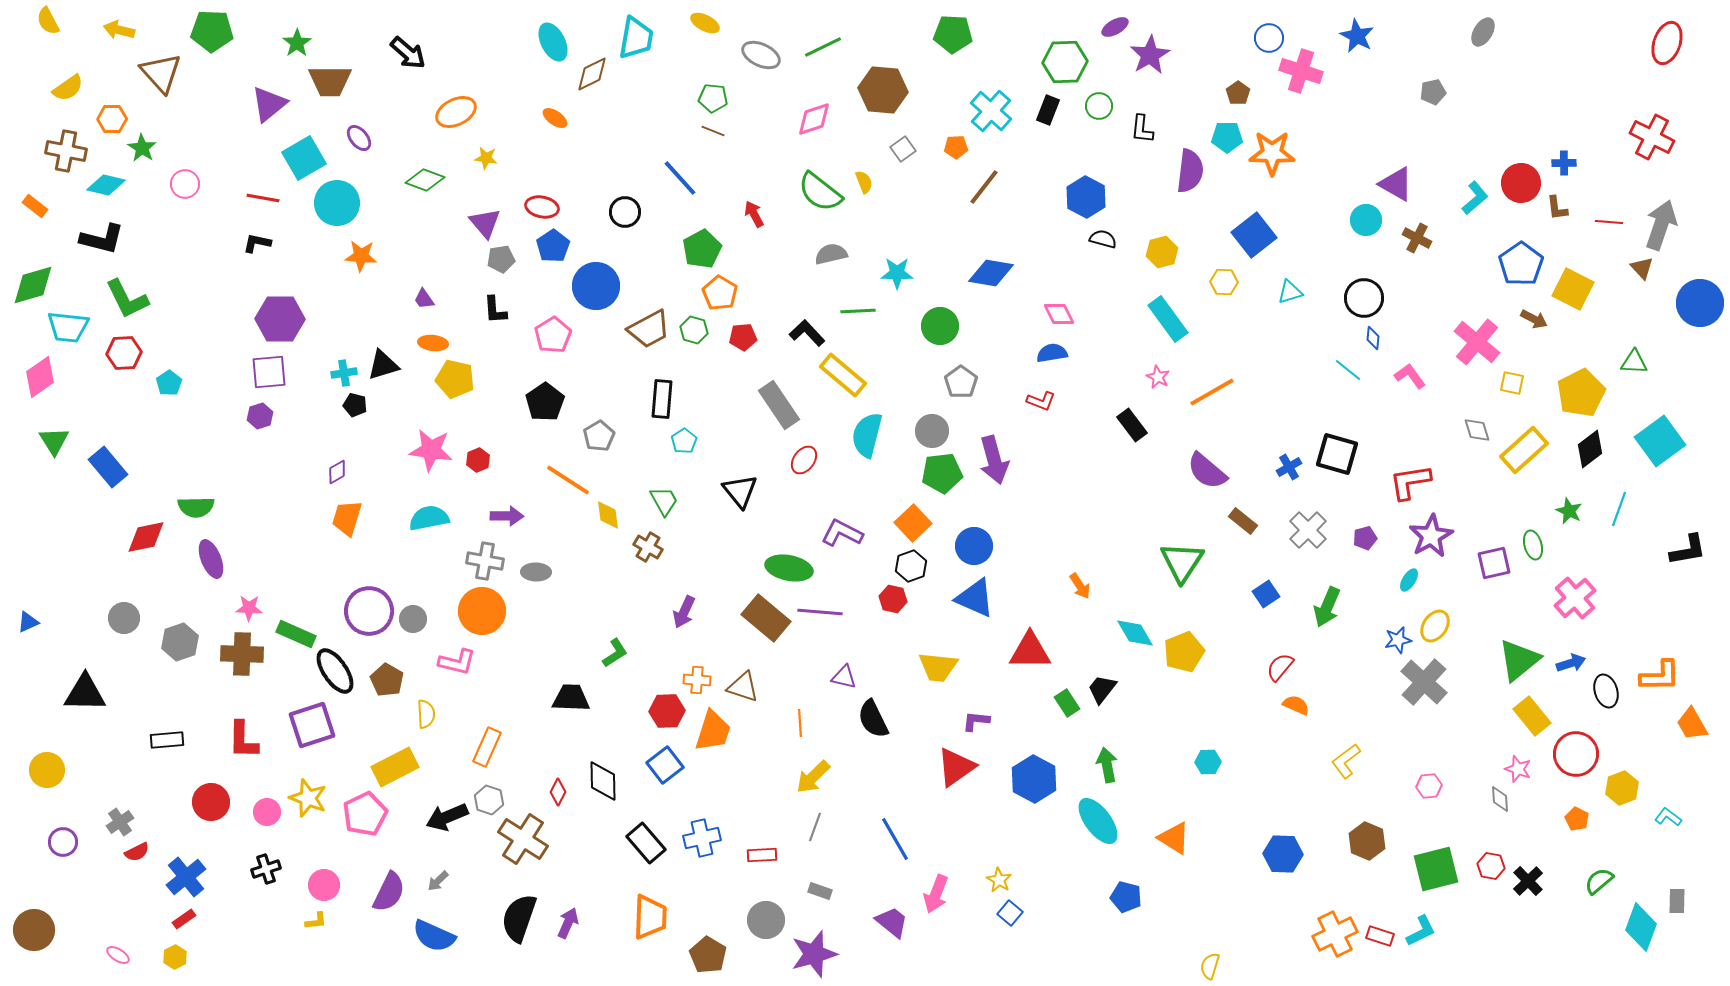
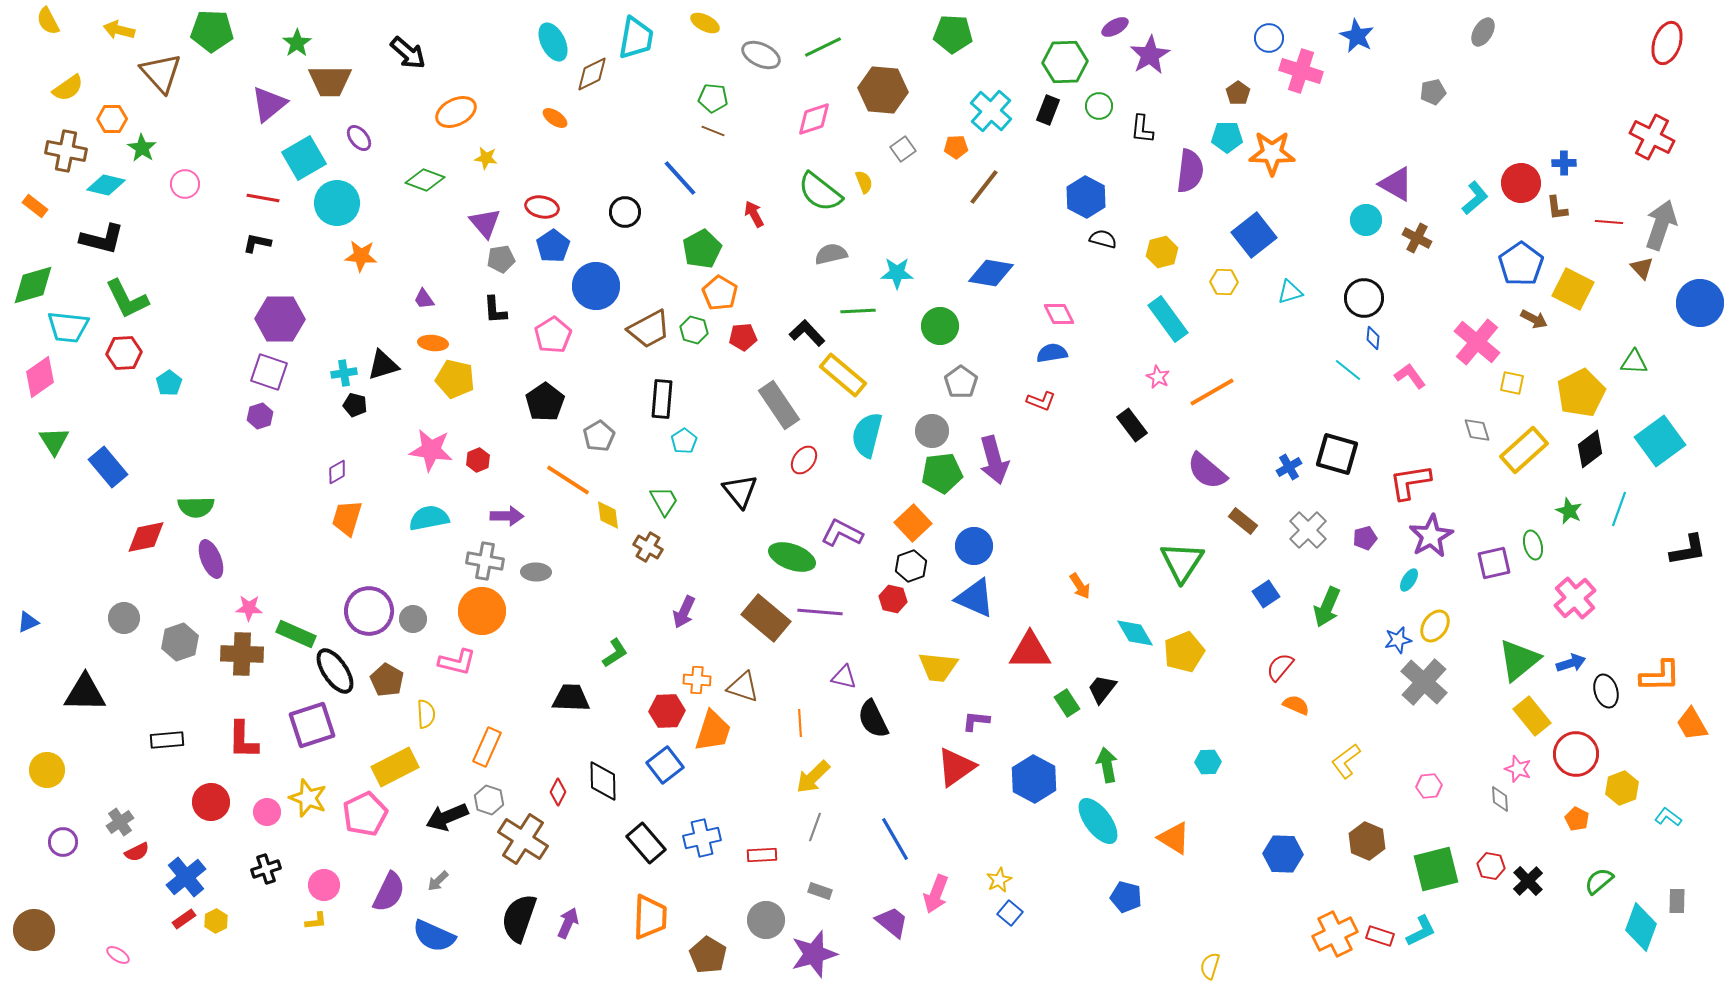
purple square at (269, 372): rotated 24 degrees clockwise
green ellipse at (789, 568): moved 3 px right, 11 px up; rotated 9 degrees clockwise
yellow star at (999, 880): rotated 15 degrees clockwise
yellow hexagon at (175, 957): moved 41 px right, 36 px up
